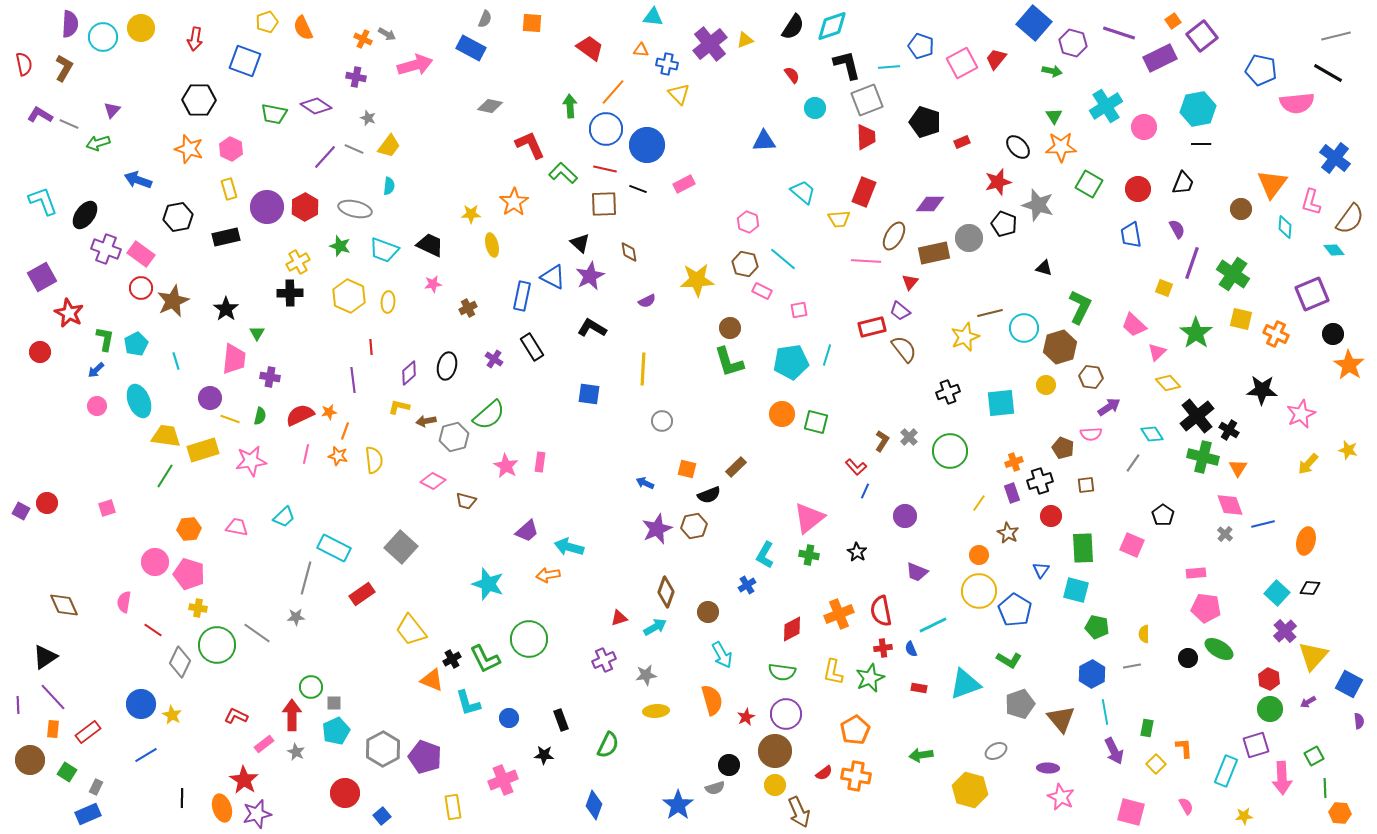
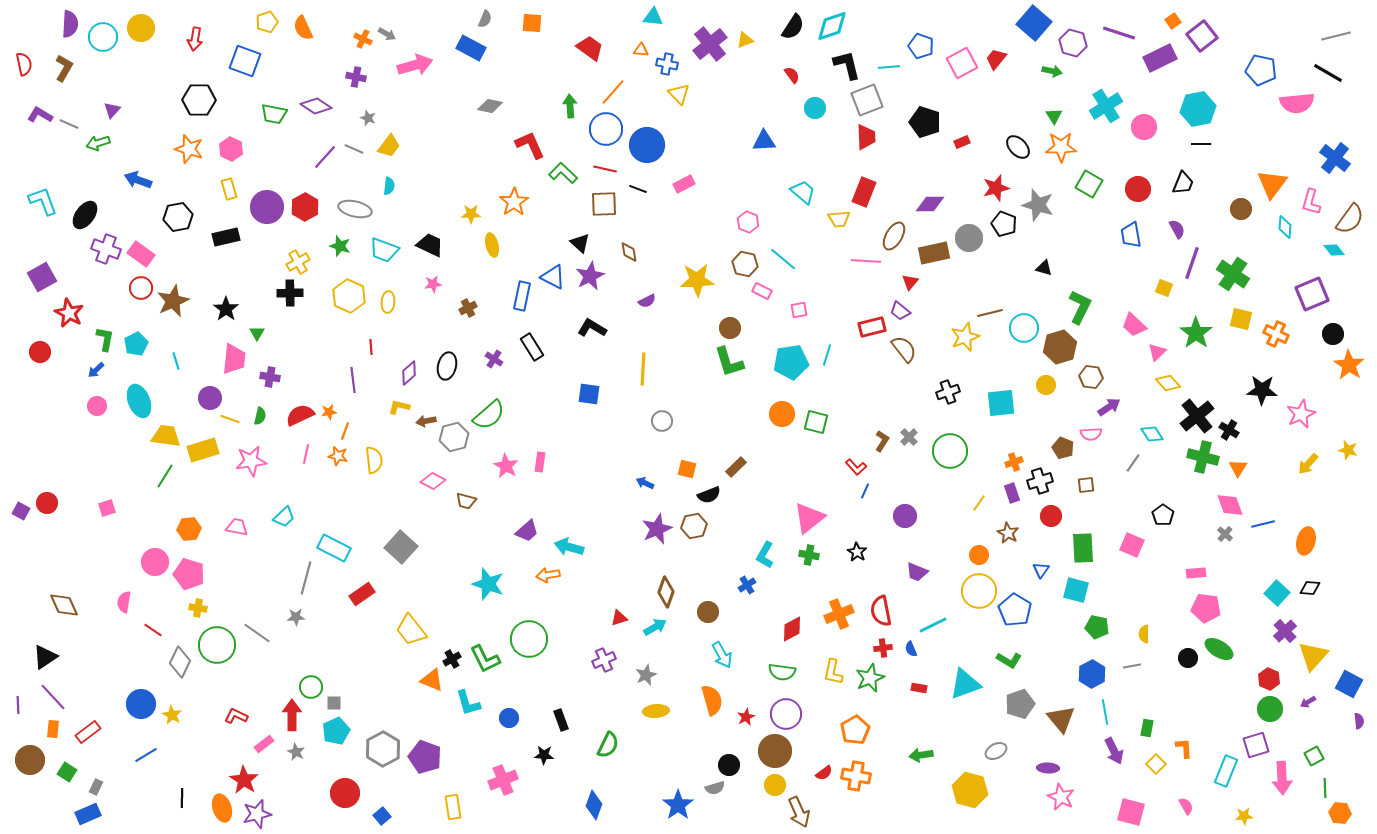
red star at (998, 182): moved 2 px left, 6 px down
gray star at (646, 675): rotated 15 degrees counterclockwise
